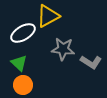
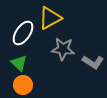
yellow triangle: moved 2 px right, 2 px down
white ellipse: rotated 25 degrees counterclockwise
gray L-shape: moved 2 px right
